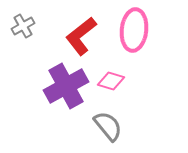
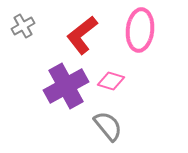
pink ellipse: moved 6 px right
red L-shape: moved 1 px right, 1 px up
